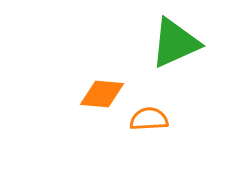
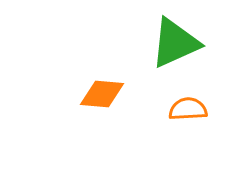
orange semicircle: moved 39 px right, 10 px up
